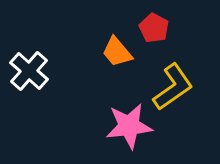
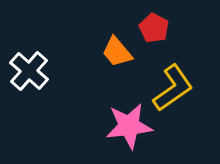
yellow L-shape: moved 1 px down
